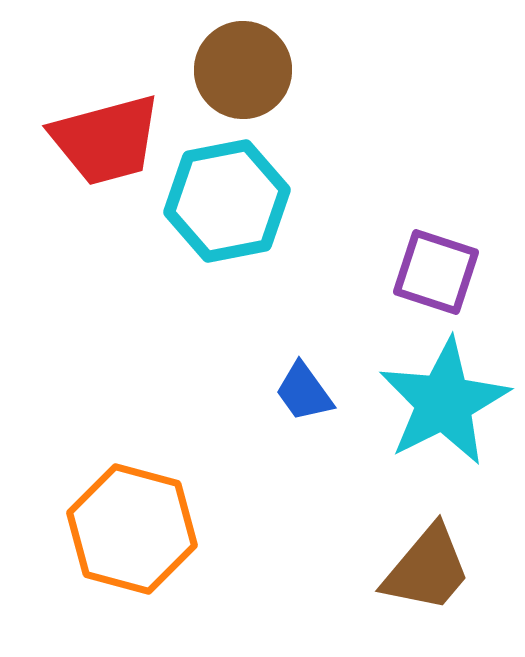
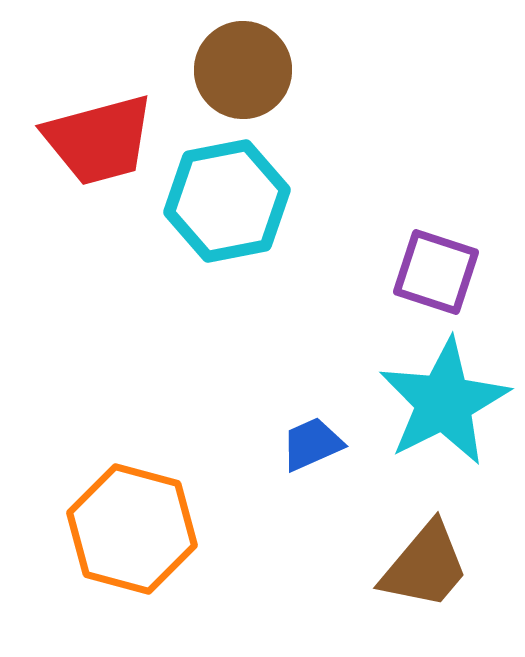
red trapezoid: moved 7 px left
blue trapezoid: moved 8 px right, 52 px down; rotated 102 degrees clockwise
brown trapezoid: moved 2 px left, 3 px up
